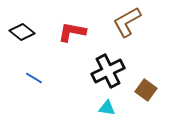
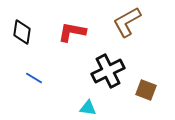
black diamond: rotated 60 degrees clockwise
brown square: rotated 15 degrees counterclockwise
cyan triangle: moved 19 px left
